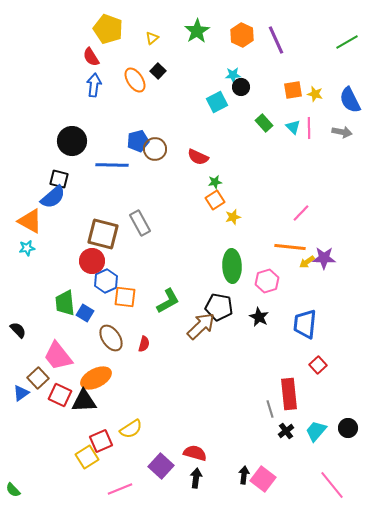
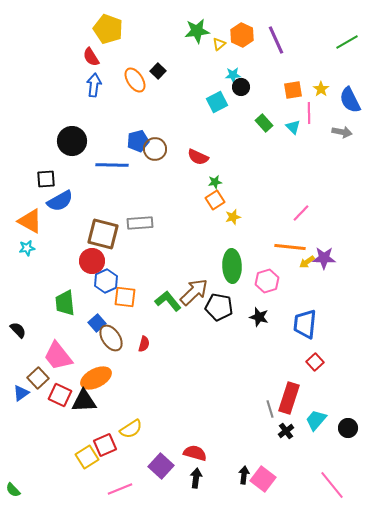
green star at (197, 31): rotated 25 degrees clockwise
yellow triangle at (152, 38): moved 67 px right, 6 px down
yellow star at (315, 94): moved 6 px right, 5 px up; rotated 21 degrees clockwise
pink line at (309, 128): moved 15 px up
black square at (59, 179): moved 13 px left; rotated 18 degrees counterclockwise
blue semicircle at (53, 197): moved 7 px right, 4 px down; rotated 12 degrees clockwise
gray rectangle at (140, 223): rotated 65 degrees counterclockwise
green L-shape at (168, 301): rotated 100 degrees counterclockwise
blue square at (85, 313): moved 12 px right, 10 px down; rotated 18 degrees clockwise
black star at (259, 317): rotated 12 degrees counterclockwise
brown arrow at (201, 326): moved 7 px left, 34 px up
red square at (318, 365): moved 3 px left, 3 px up
red rectangle at (289, 394): moved 4 px down; rotated 24 degrees clockwise
cyan trapezoid at (316, 431): moved 11 px up
red square at (101, 441): moved 4 px right, 4 px down
